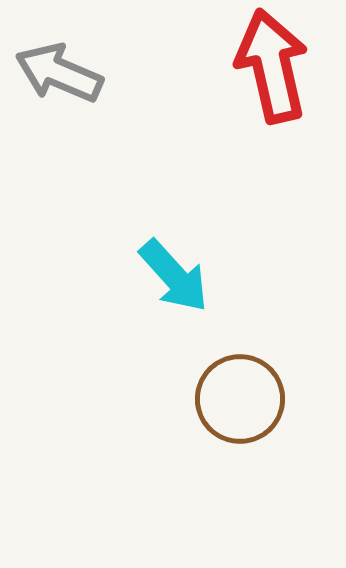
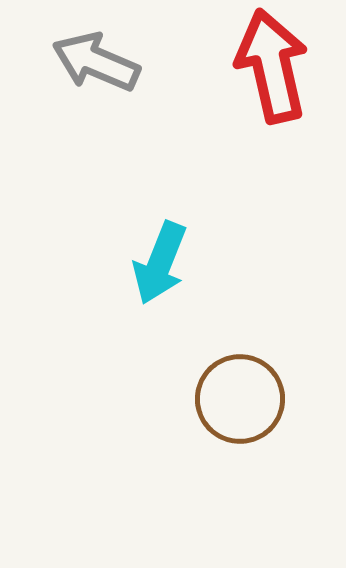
gray arrow: moved 37 px right, 11 px up
cyan arrow: moved 14 px left, 13 px up; rotated 64 degrees clockwise
